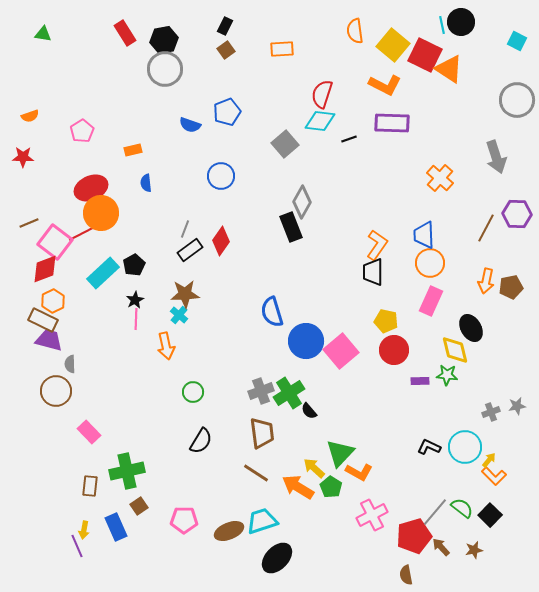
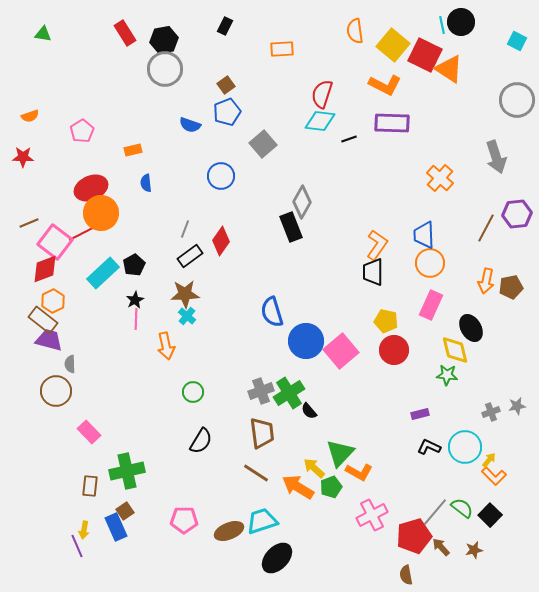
brown square at (226, 50): moved 35 px down
gray square at (285, 144): moved 22 px left
purple hexagon at (517, 214): rotated 8 degrees counterclockwise
black rectangle at (190, 250): moved 6 px down
pink rectangle at (431, 301): moved 4 px down
cyan cross at (179, 315): moved 8 px right, 1 px down
brown rectangle at (43, 320): rotated 12 degrees clockwise
purple rectangle at (420, 381): moved 33 px down; rotated 12 degrees counterclockwise
green pentagon at (331, 487): rotated 20 degrees clockwise
brown square at (139, 506): moved 14 px left, 5 px down
